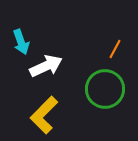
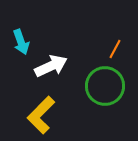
white arrow: moved 5 px right
green circle: moved 3 px up
yellow L-shape: moved 3 px left
